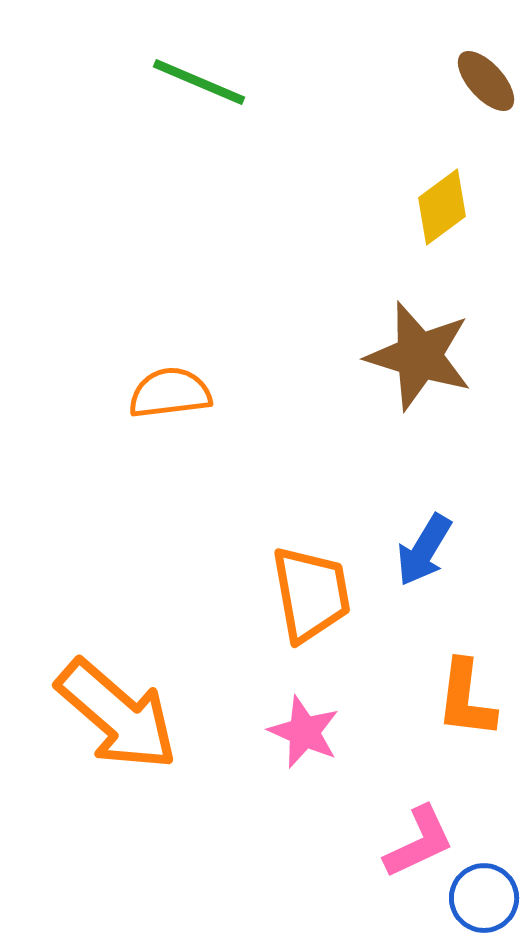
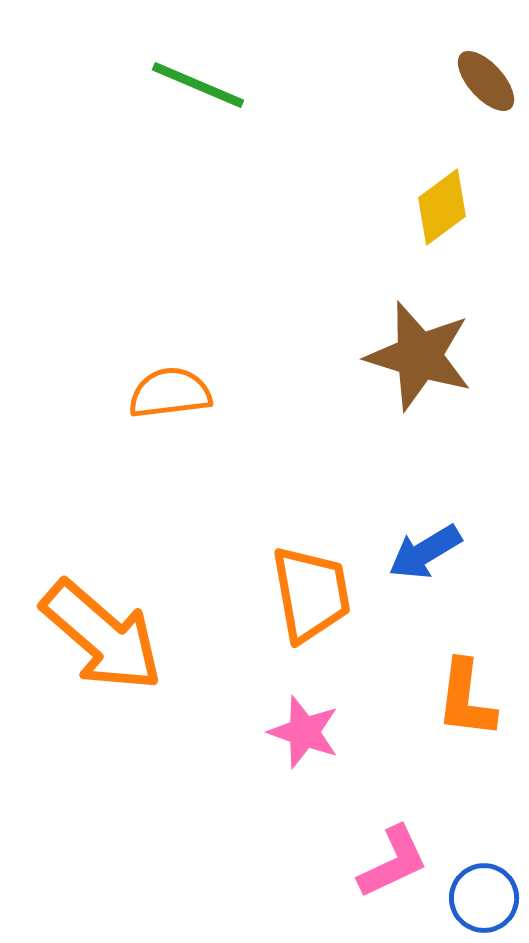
green line: moved 1 px left, 3 px down
blue arrow: moved 1 px right, 2 px down; rotated 28 degrees clockwise
orange arrow: moved 15 px left, 79 px up
pink star: rotated 4 degrees counterclockwise
pink L-shape: moved 26 px left, 20 px down
